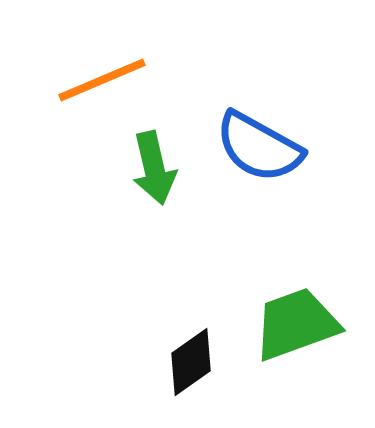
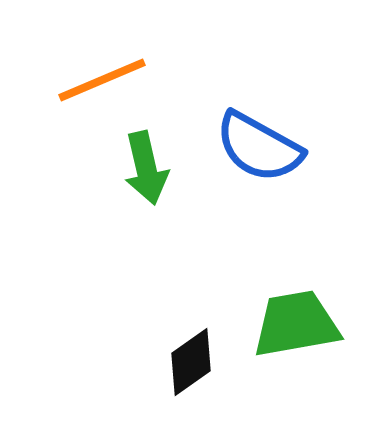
green arrow: moved 8 px left
green trapezoid: rotated 10 degrees clockwise
